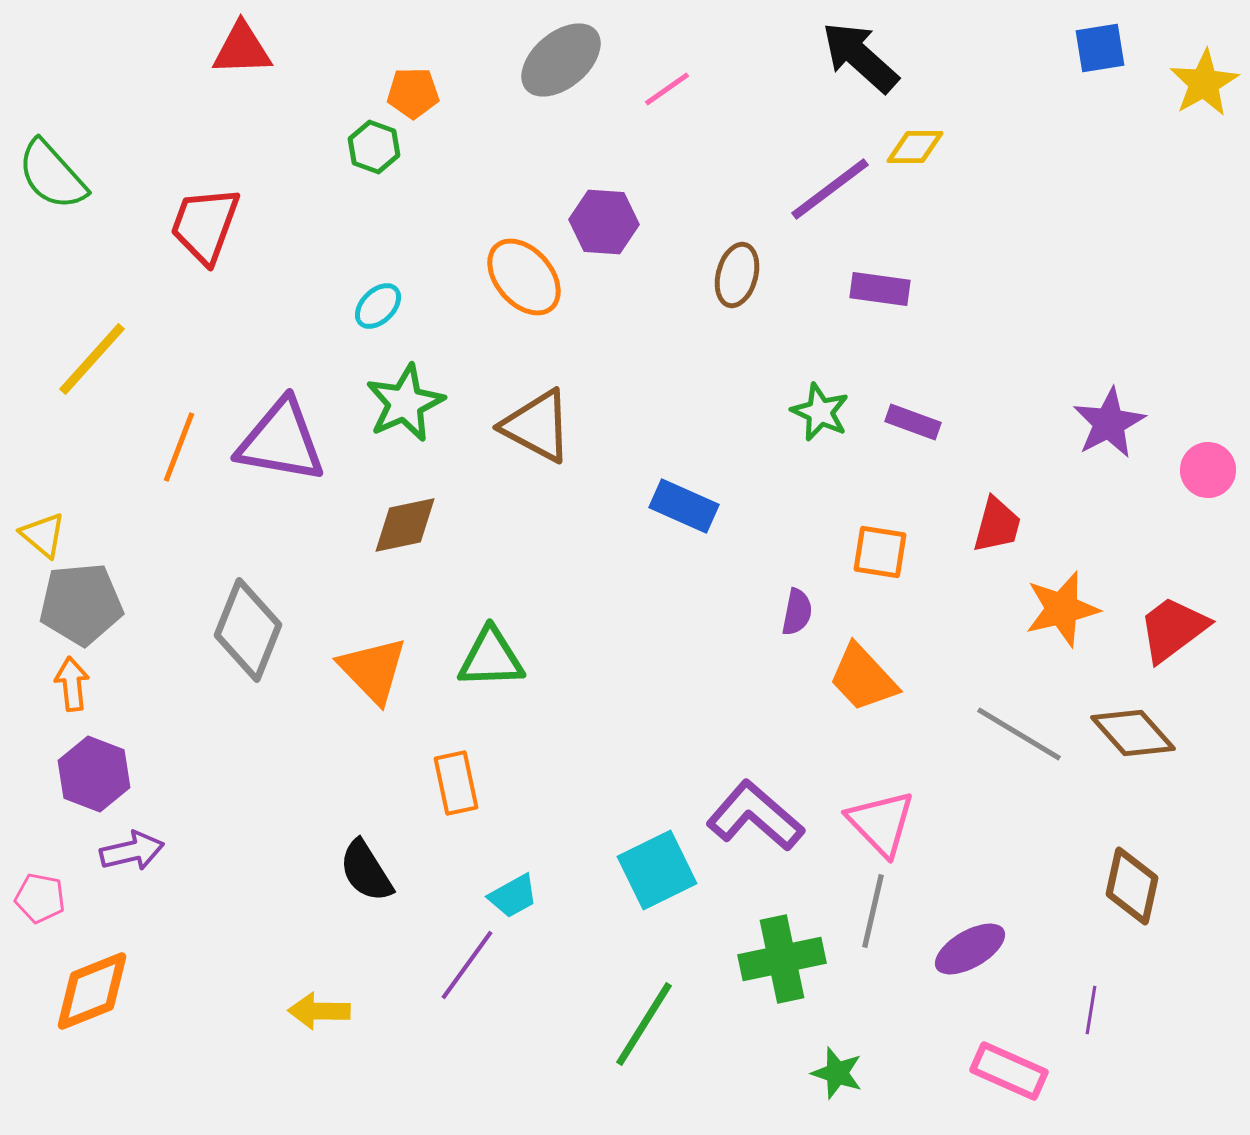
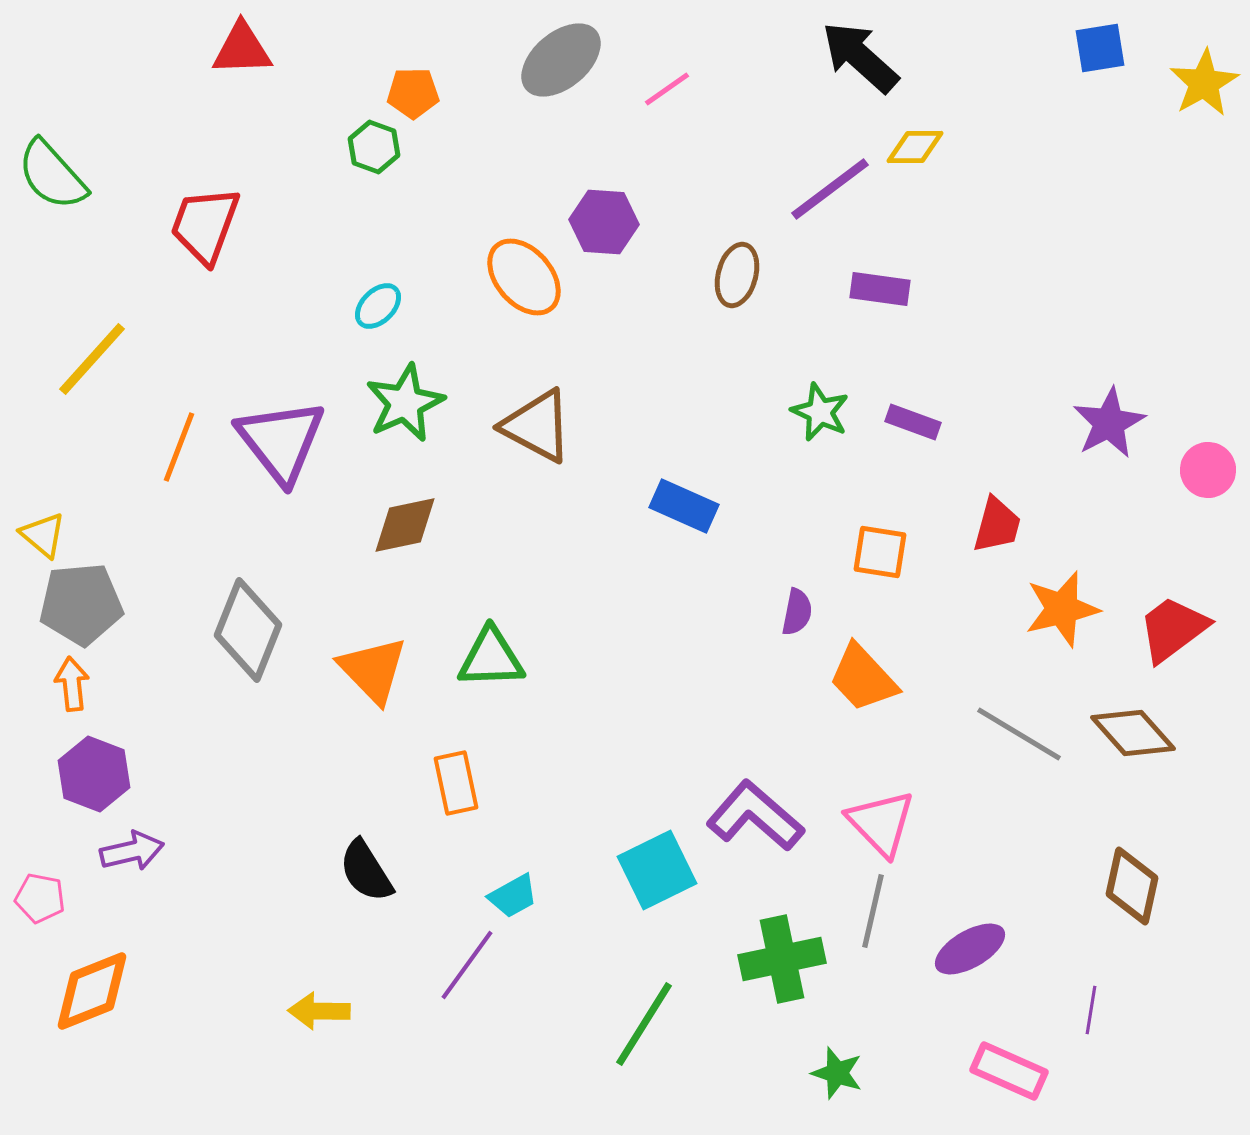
purple triangle at (281, 441): rotated 42 degrees clockwise
